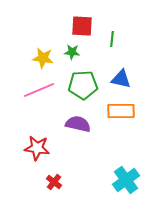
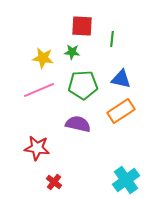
orange rectangle: rotated 32 degrees counterclockwise
